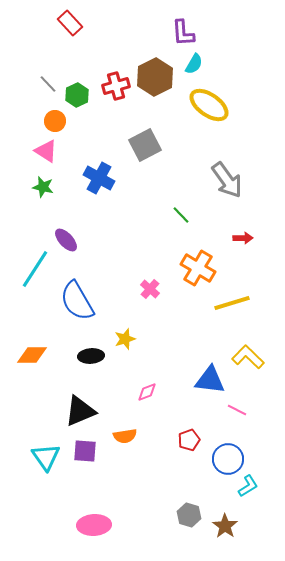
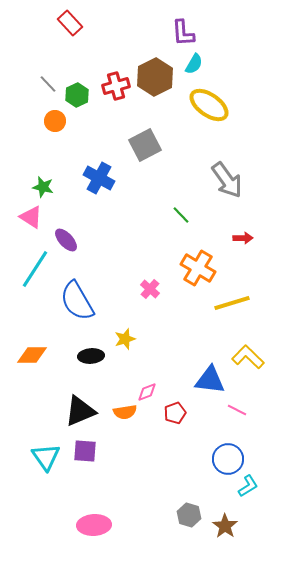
pink triangle: moved 15 px left, 66 px down
orange semicircle: moved 24 px up
red pentagon: moved 14 px left, 27 px up
